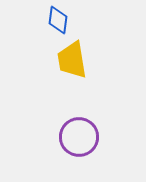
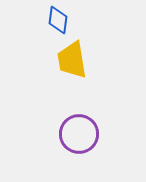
purple circle: moved 3 px up
